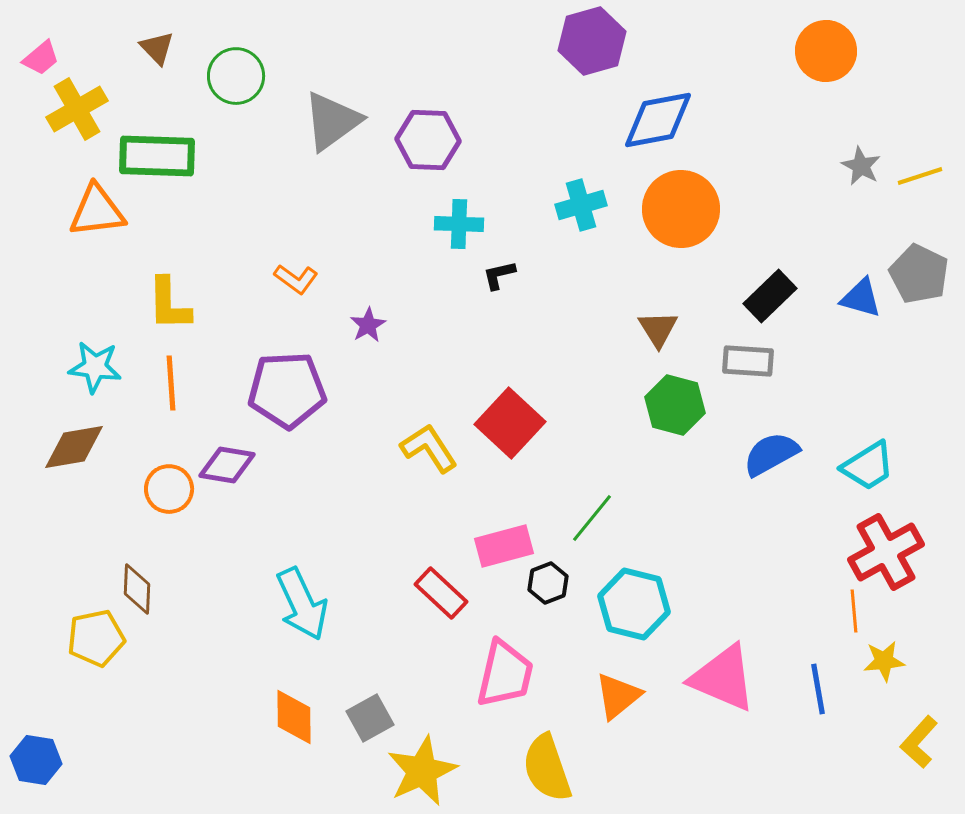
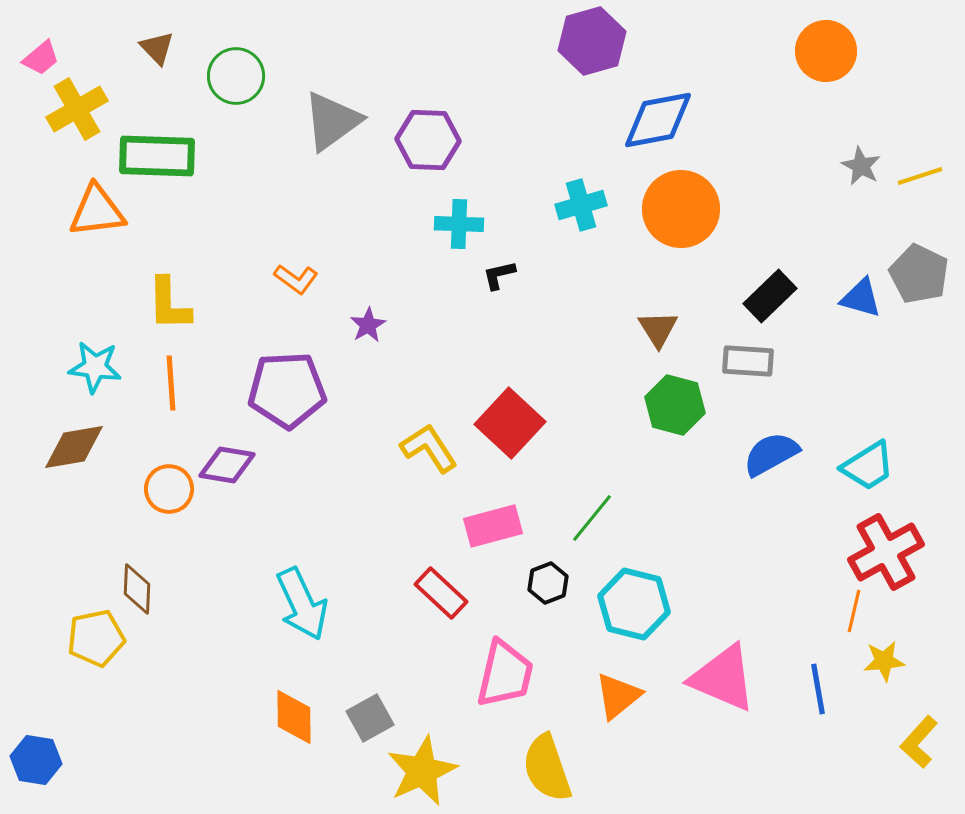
pink rectangle at (504, 546): moved 11 px left, 20 px up
orange line at (854, 611): rotated 18 degrees clockwise
